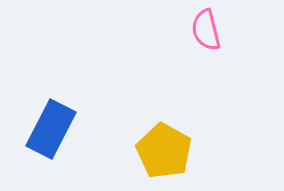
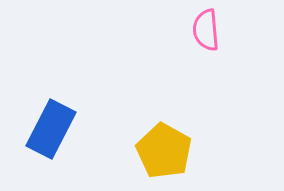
pink semicircle: rotated 9 degrees clockwise
